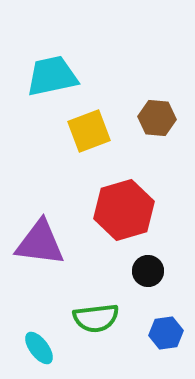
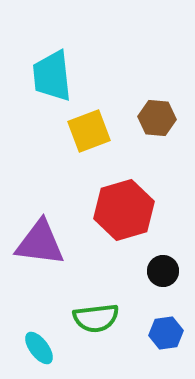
cyan trapezoid: rotated 84 degrees counterclockwise
black circle: moved 15 px right
